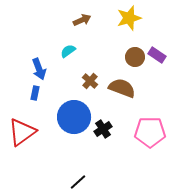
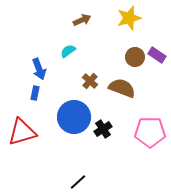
red triangle: rotated 20 degrees clockwise
